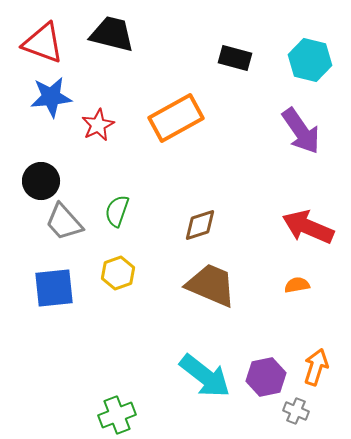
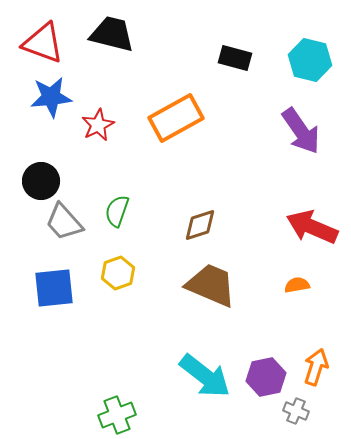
red arrow: moved 4 px right
